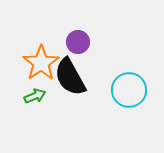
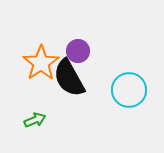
purple circle: moved 9 px down
black semicircle: moved 1 px left, 1 px down
green arrow: moved 24 px down
